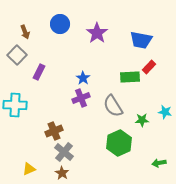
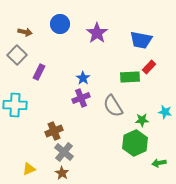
brown arrow: rotated 56 degrees counterclockwise
green hexagon: moved 16 px right
